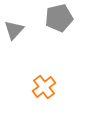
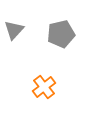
gray pentagon: moved 2 px right, 16 px down
